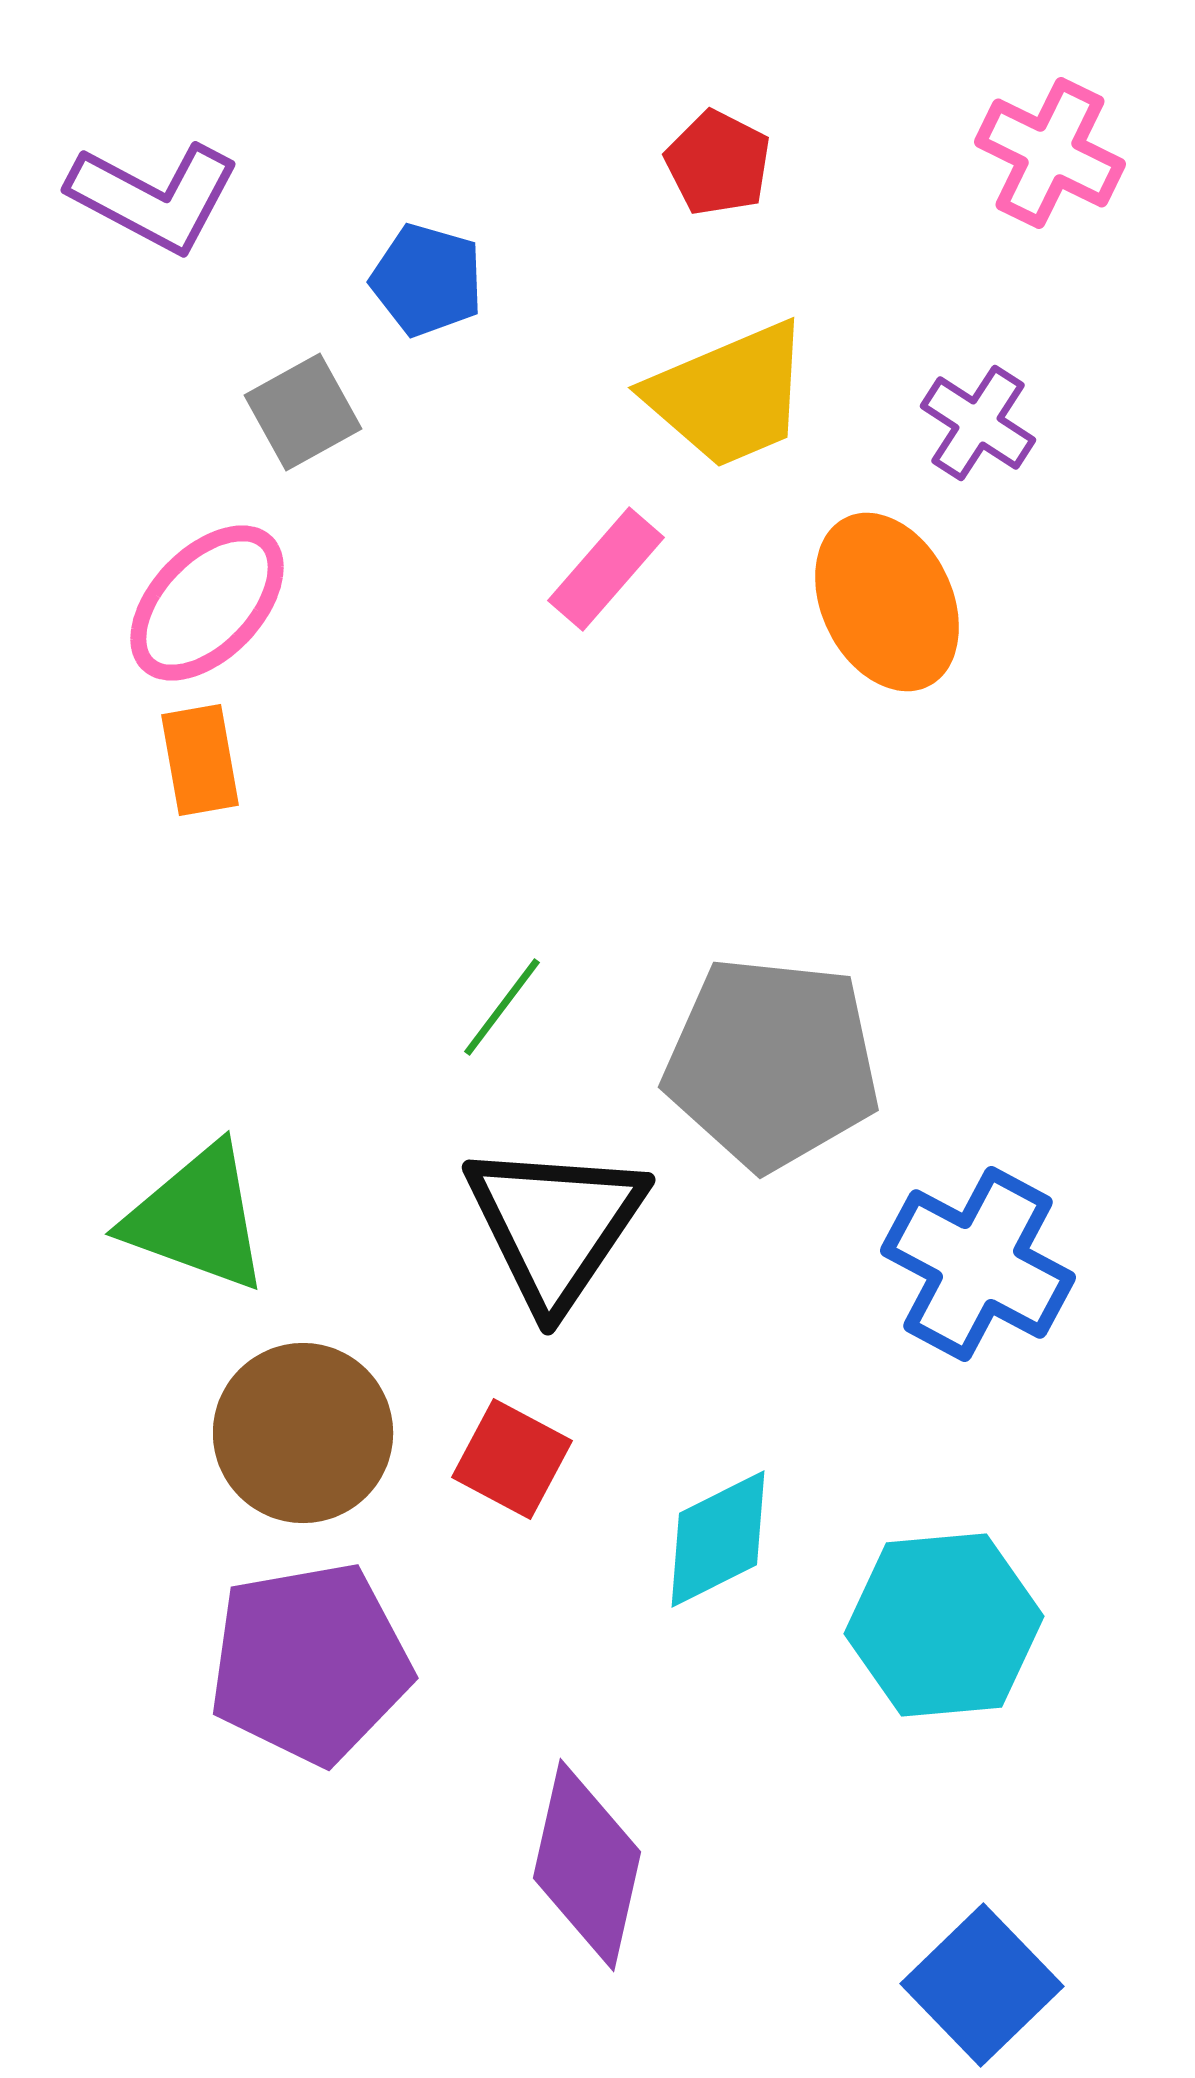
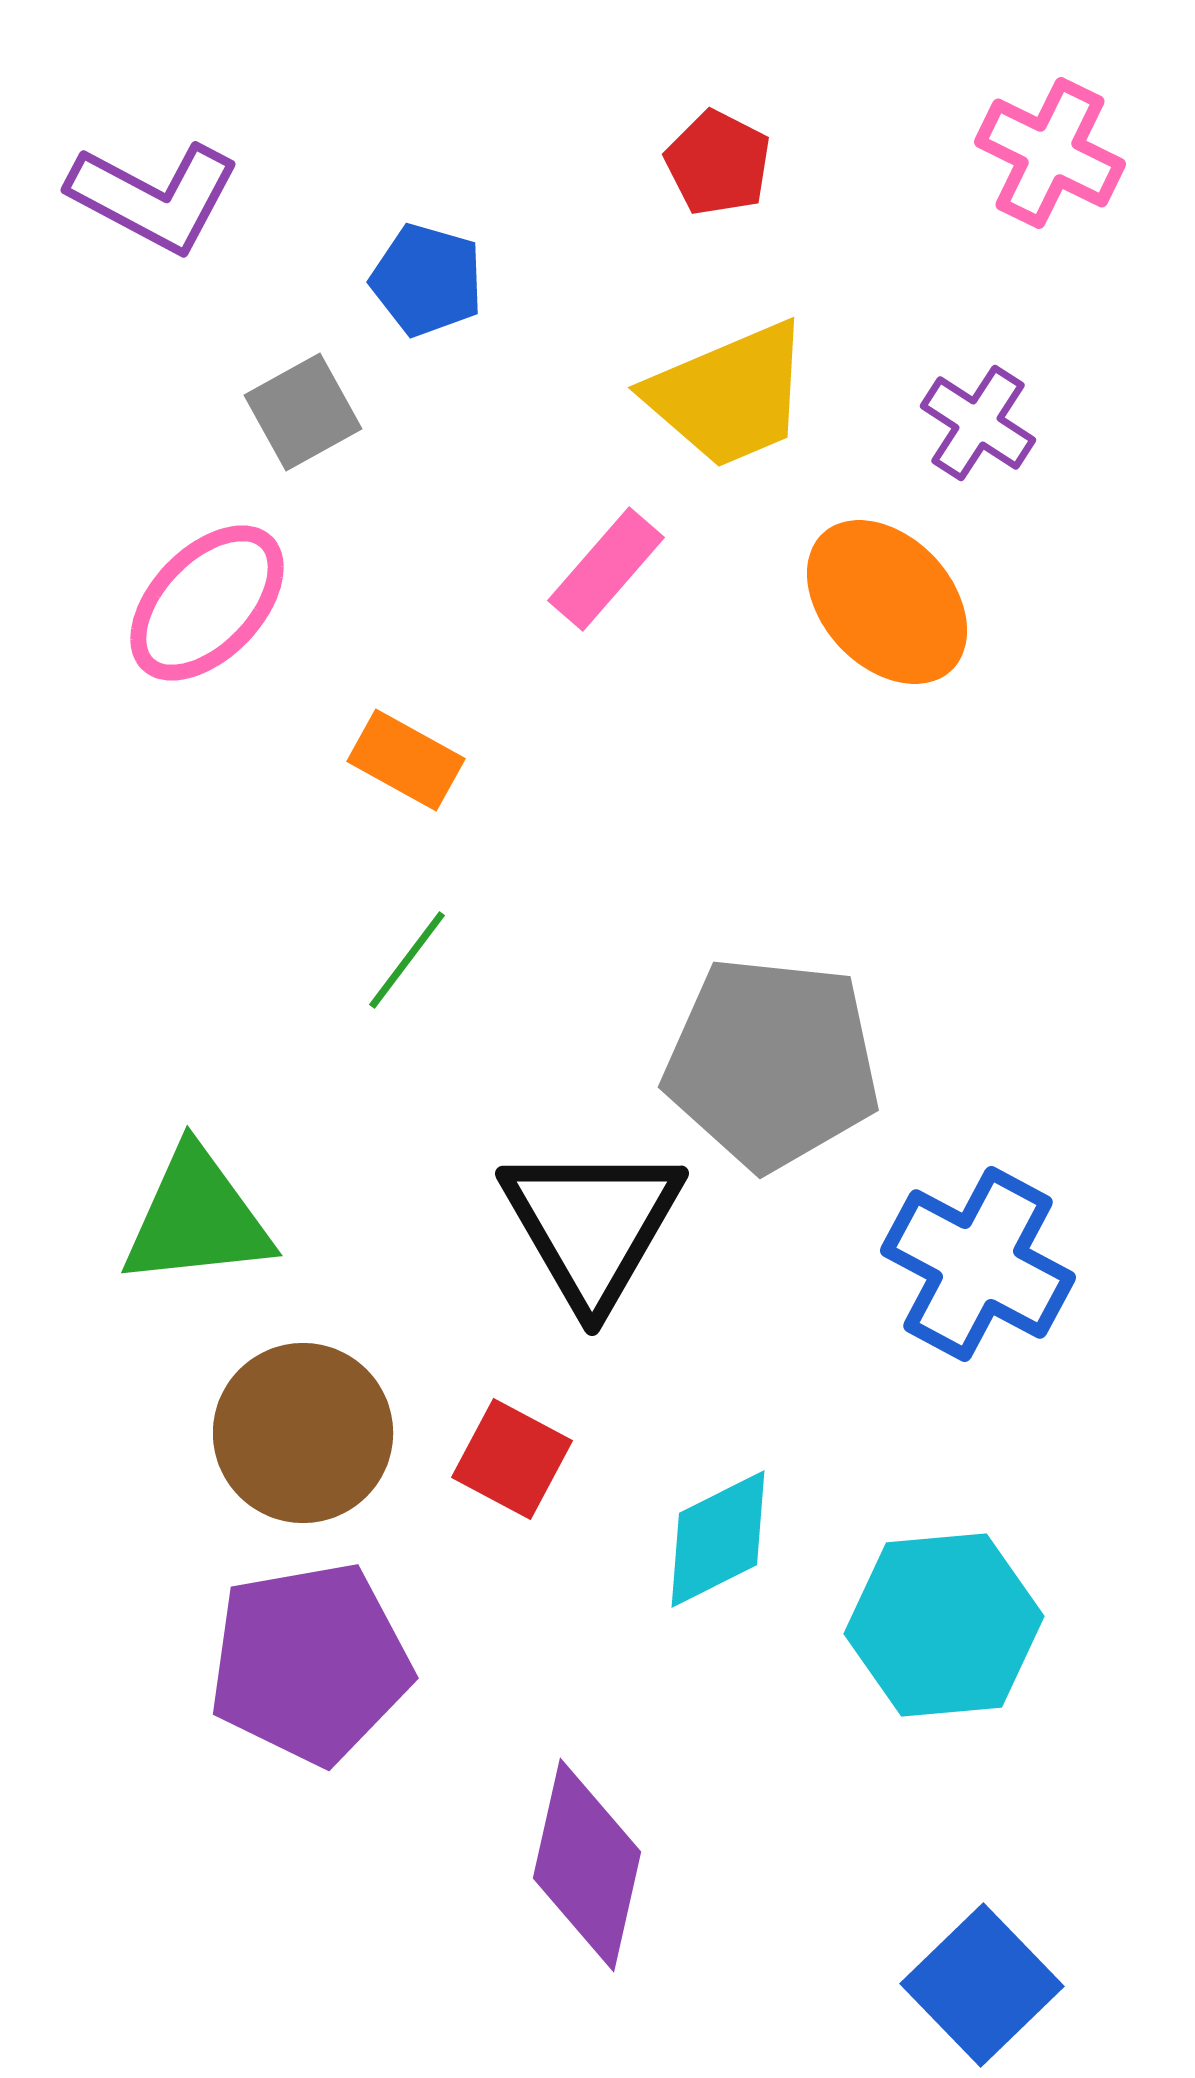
orange ellipse: rotated 17 degrees counterclockwise
orange rectangle: moved 206 px right; rotated 51 degrees counterclockwise
green line: moved 95 px left, 47 px up
green triangle: rotated 26 degrees counterclockwise
black triangle: moved 37 px right; rotated 4 degrees counterclockwise
